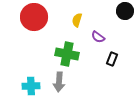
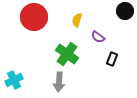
green cross: rotated 25 degrees clockwise
cyan cross: moved 17 px left, 6 px up; rotated 24 degrees counterclockwise
